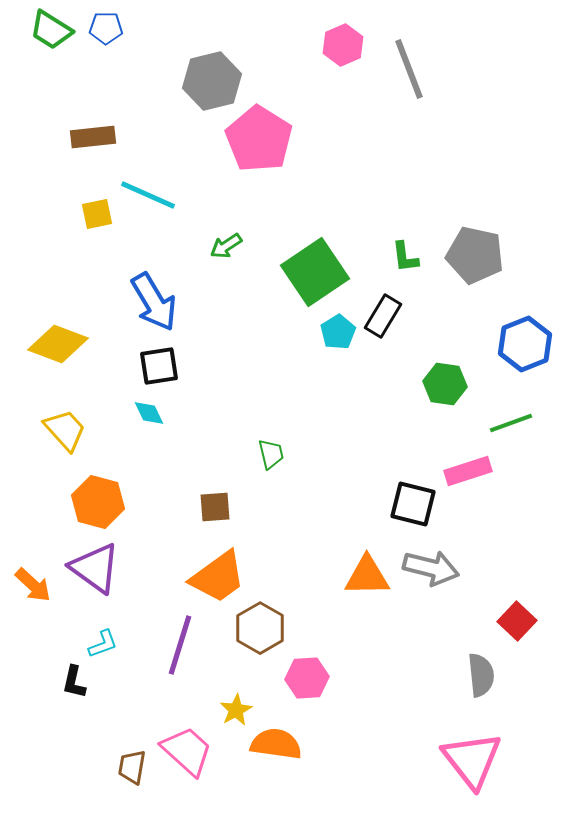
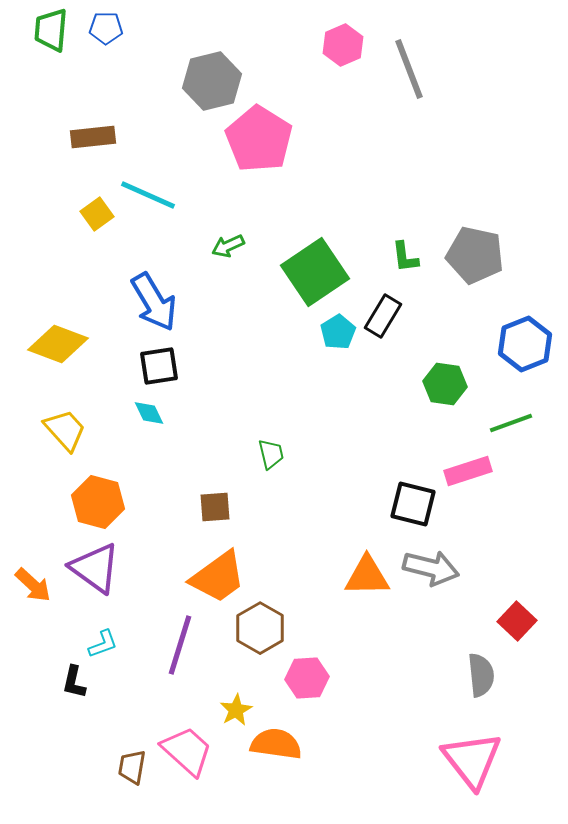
green trapezoid at (51, 30): rotated 63 degrees clockwise
yellow square at (97, 214): rotated 24 degrees counterclockwise
green arrow at (226, 246): moved 2 px right; rotated 8 degrees clockwise
